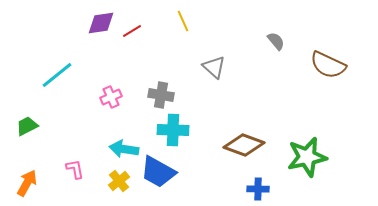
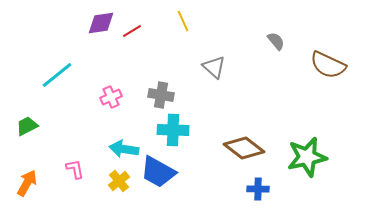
brown diamond: moved 3 px down; rotated 18 degrees clockwise
